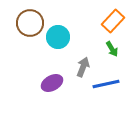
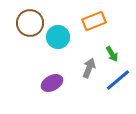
orange rectangle: moved 19 px left; rotated 25 degrees clockwise
green arrow: moved 5 px down
gray arrow: moved 6 px right, 1 px down
blue line: moved 12 px right, 4 px up; rotated 28 degrees counterclockwise
